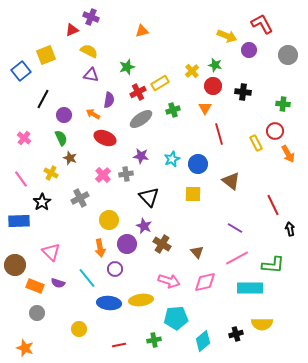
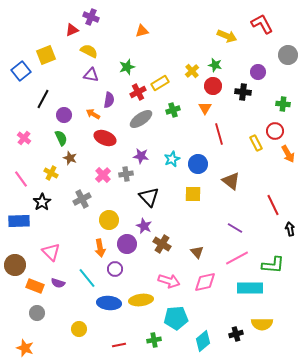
purple circle at (249, 50): moved 9 px right, 22 px down
gray cross at (80, 198): moved 2 px right, 1 px down
